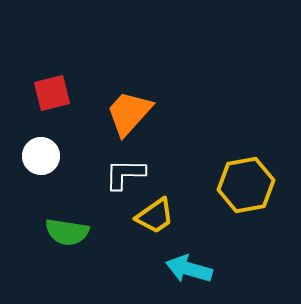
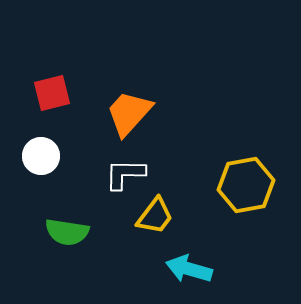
yellow trapezoid: rotated 18 degrees counterclockwise
